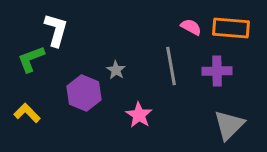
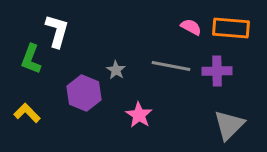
white L-shape: moved 1 px right, 1 px down
green L-shape: rotated 48 degrees counterclockwise
gray line: rotated 69 degrees counterclockwise
